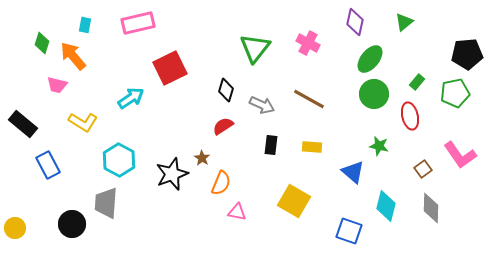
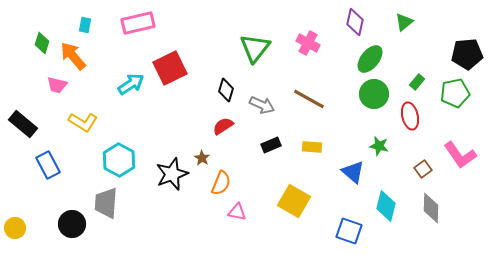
cyan arrow at (131, 98): moved 14 px up
black rectangle at (271, 145): rotated 60 degrees clockwise
